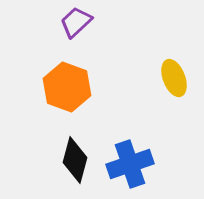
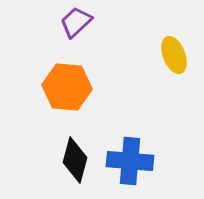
yellow ellipse: moved 23 px up
orange hexagon: rotated 15 degrees counterclockwise
blue cross: moved 3 px up; rotated 24 degrees clockwise
